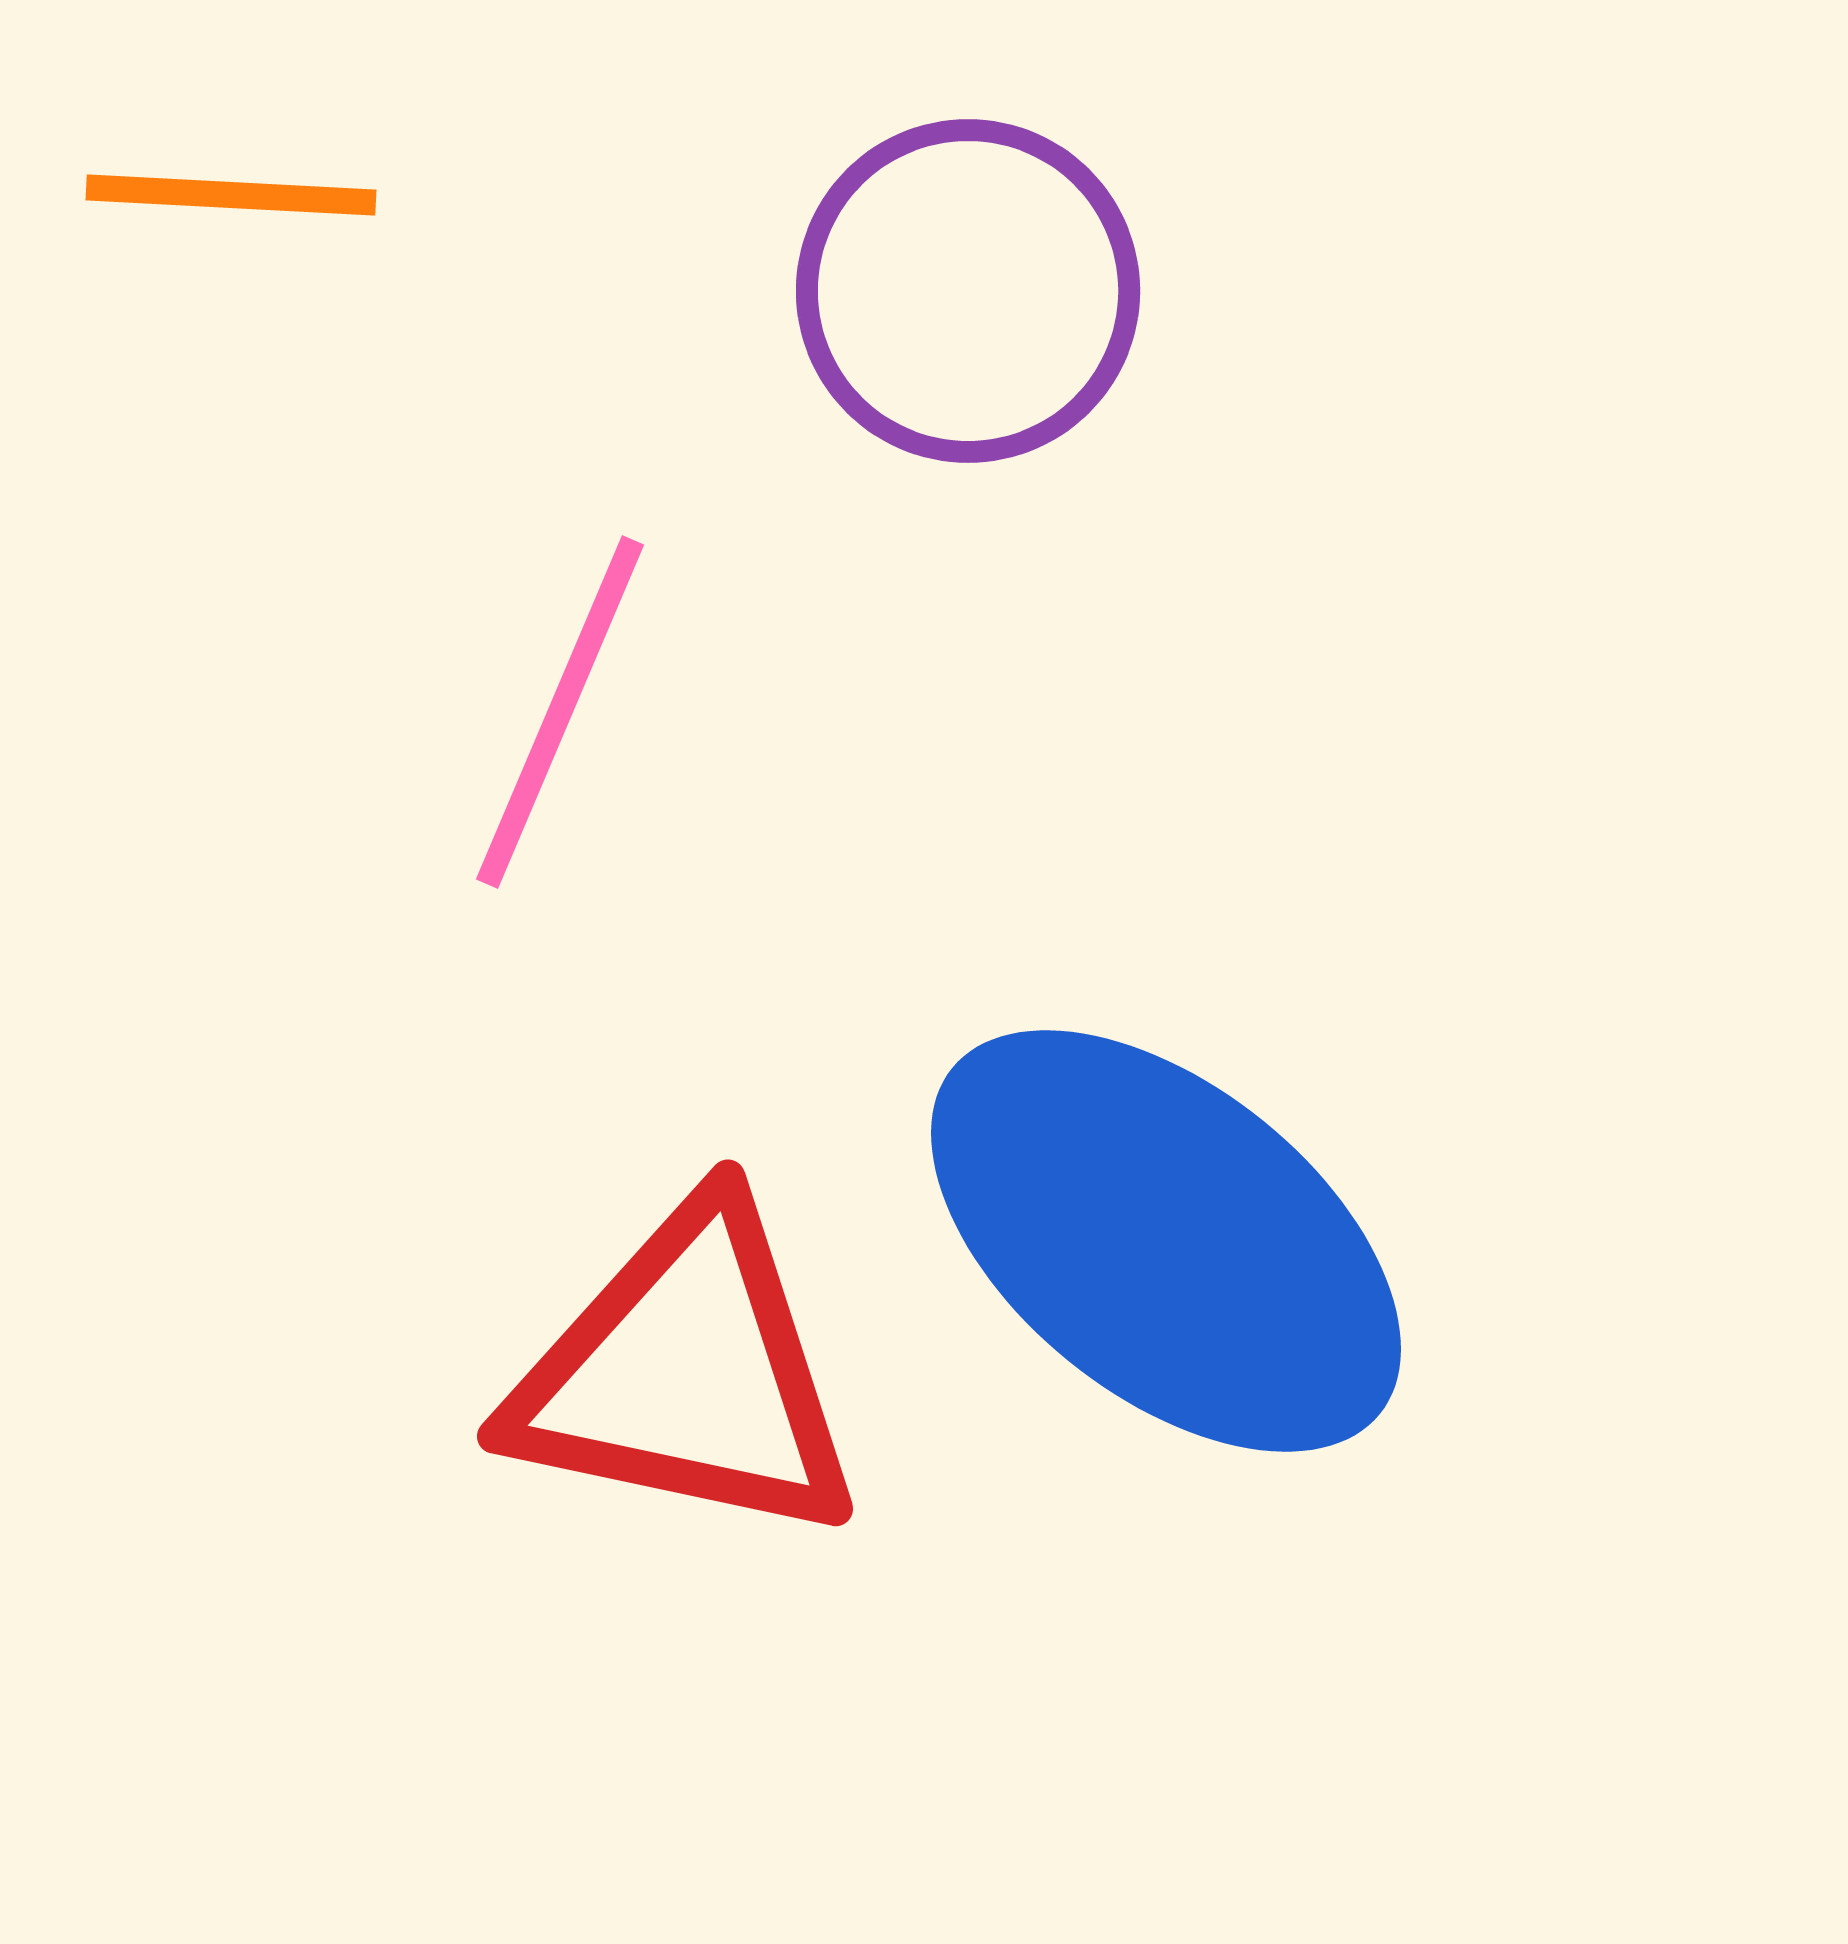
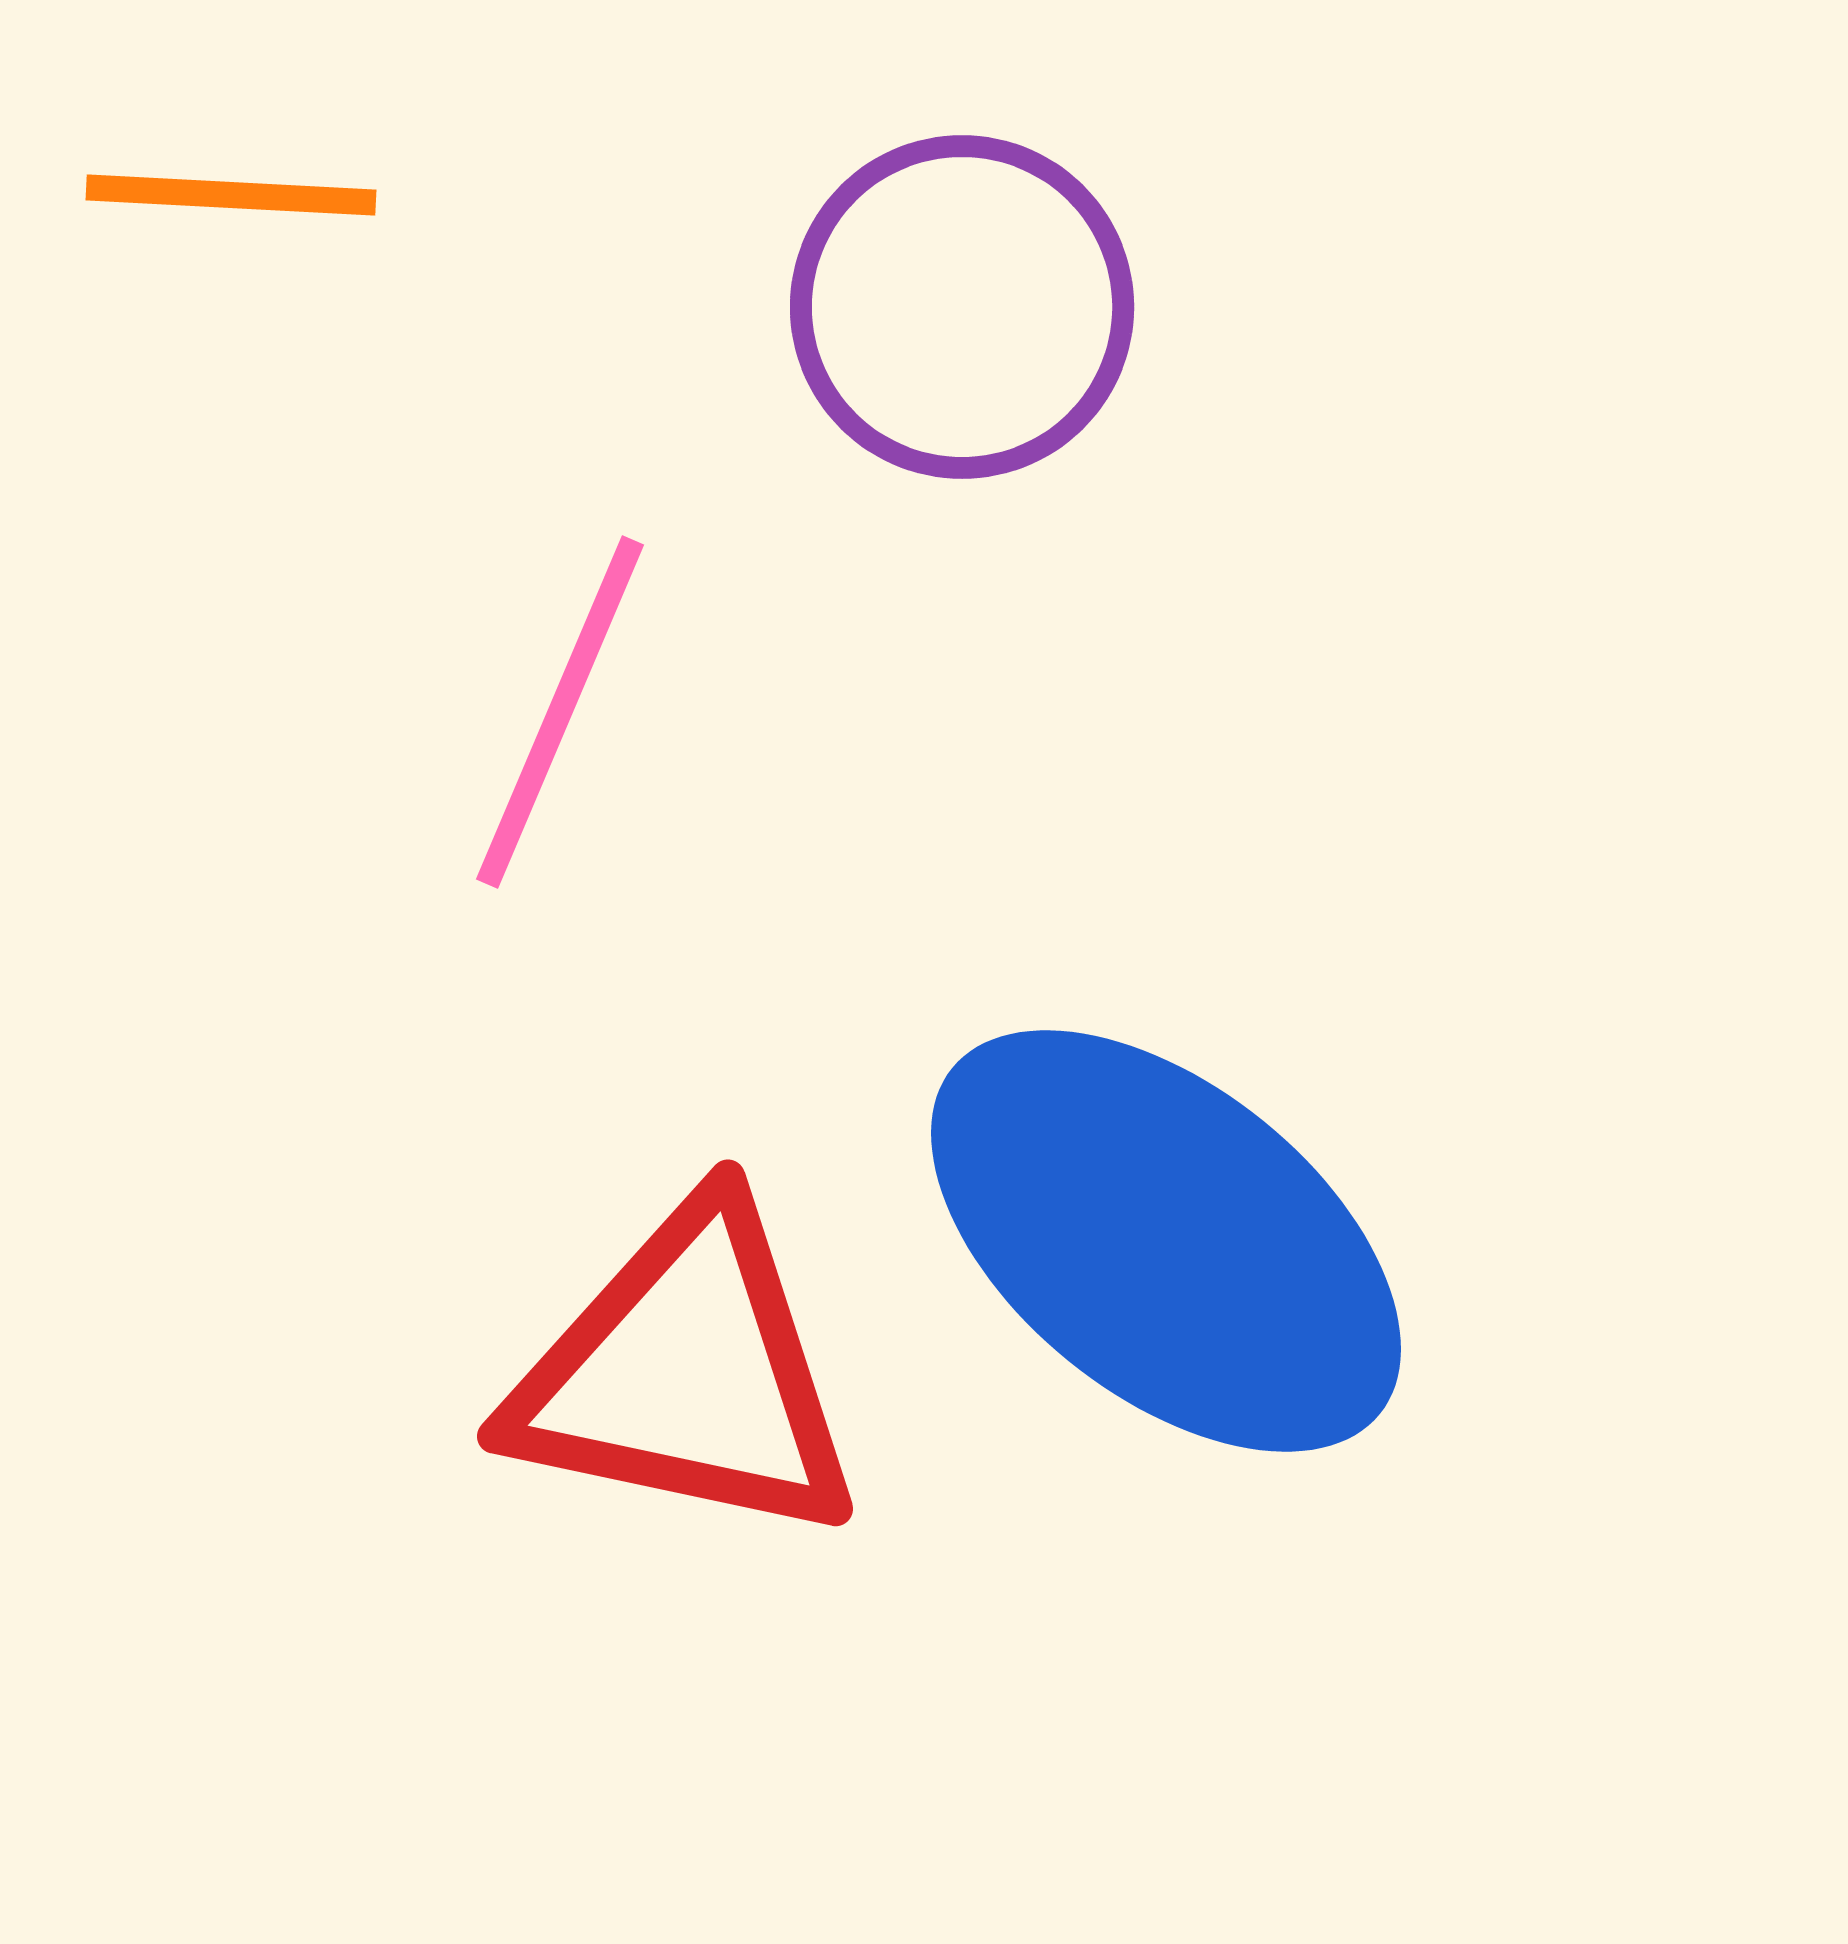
purple circle: moved 6 px left, 16 px down
